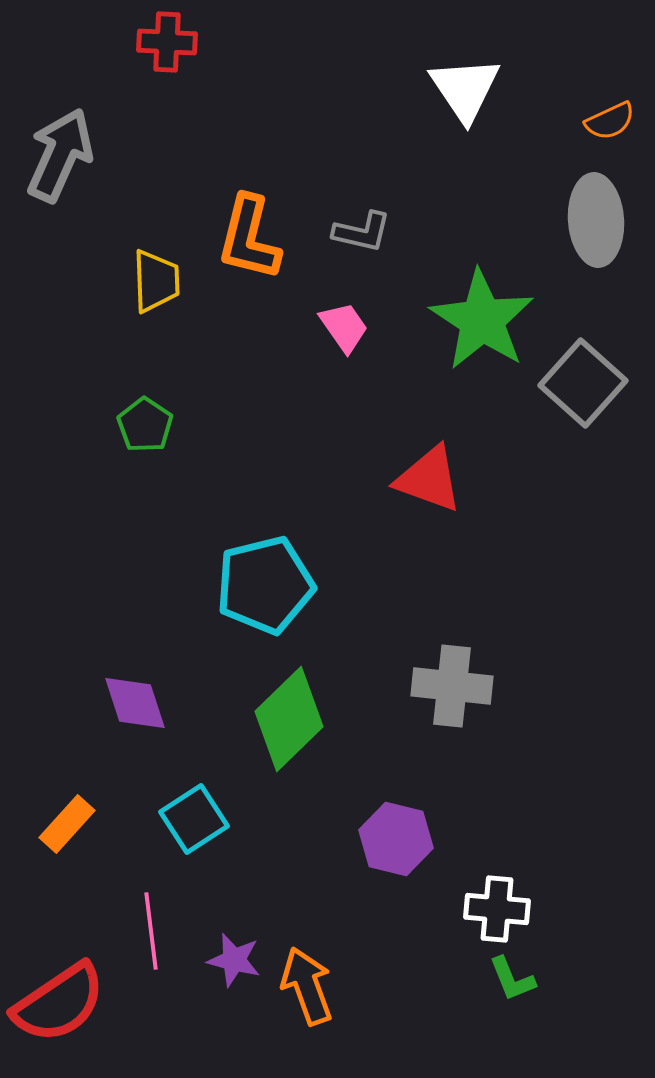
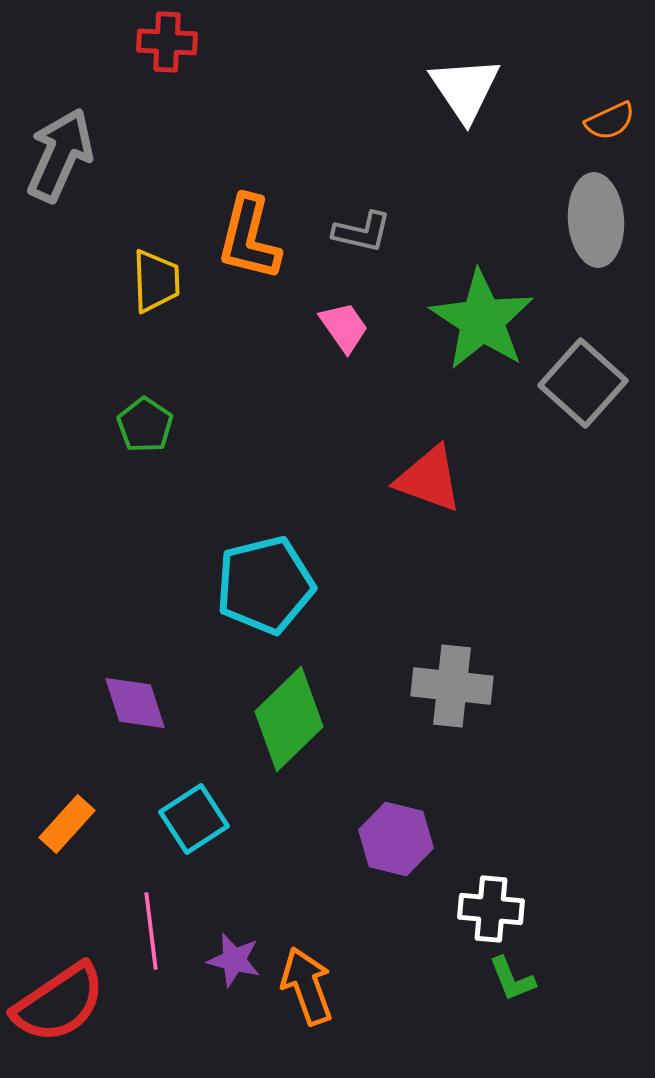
white cross: moved 6 px left
